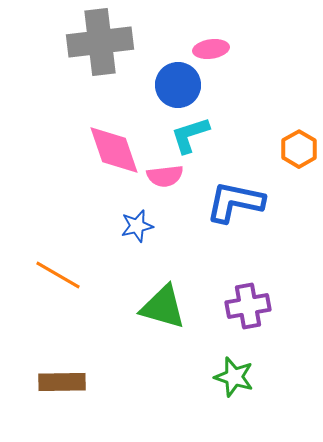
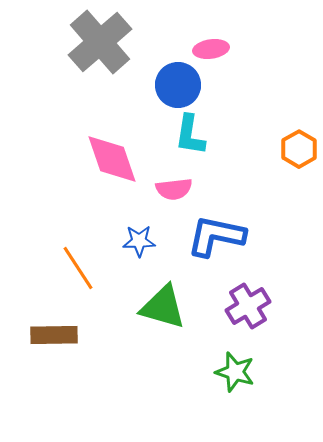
gray cross: rotated 34 degrees counterclockwise
cyan L-shape: rotated 63 degrees counterclockwise
pink diamond: moved 2 px left, 9 px down
pink semicircle: moved 9 px right, 13 px down
blue L-shape: moved 19 px left, 34 px down
blue star: moved 2 px right, 15 px down; rotated 12 degrees clockwise
orange line: moved 20 px right, 7 px up; rotated 27 degrees clockwise
purple cross: rotated 21 degrees counterclockwise
green star: moved 1 px right, 5 px up
brown rectangle: moved 8 px left, 47 px up
